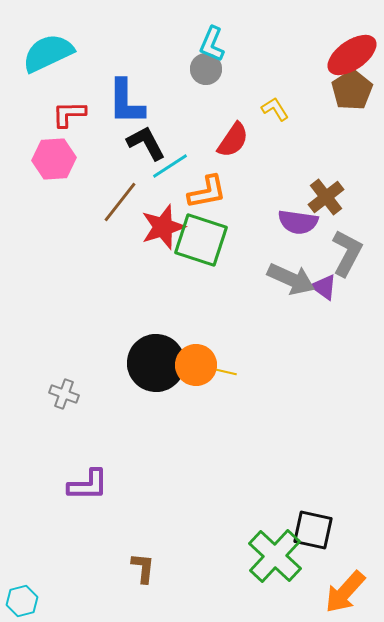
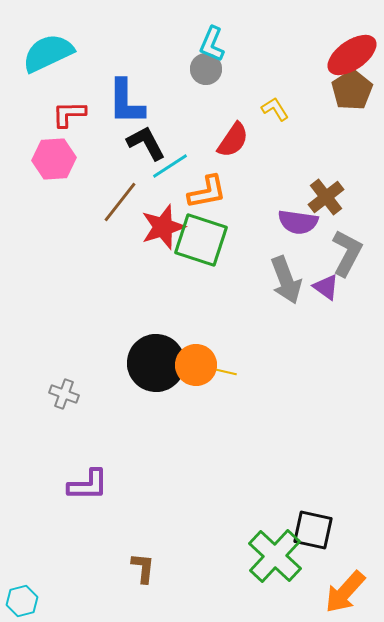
gray arrow: moved 5 px left, 1 px down; rotated 45 degrees clockwise
purple triangle: moved 2 px right
